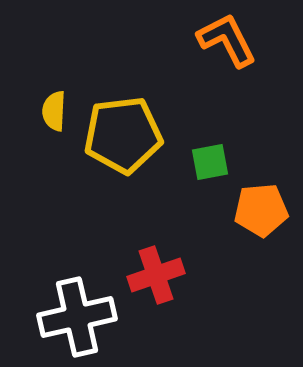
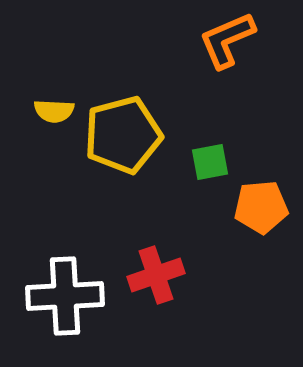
orange L-shape: rotated 86 degrees counterclockwise
yellow semicircle: rotated 90 degrees counterclockwise
yellow pentagon: rotated 8 degrees counterclockwise
orange pentagon: moved 3 px up
white cross: moved 12 px left, 21 px up; rotated 10 degrees clockwise
